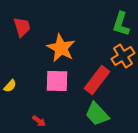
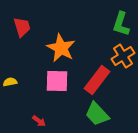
yellow semicircle: moved 4 px up; rotated 144 degrees counterclockwise
